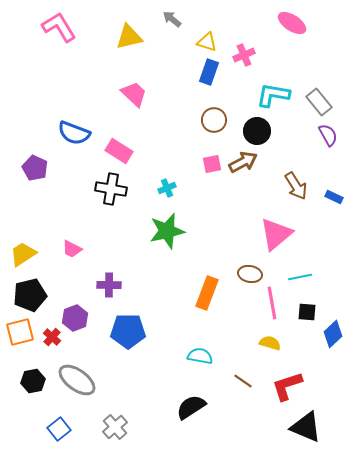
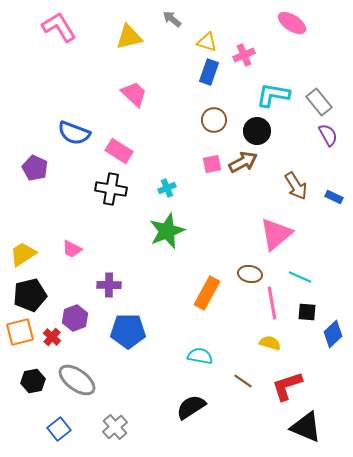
green star at (167, 231): rotated 9 degrees counterclockwise
cyan line at (300, 277): rotated 35 degrees clockwise
orange rectangle at (207, 293): rotated 8 degrees clockwise
